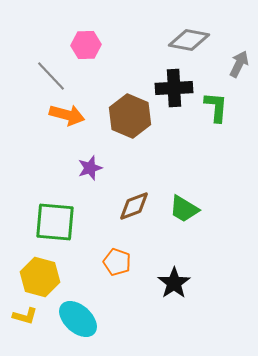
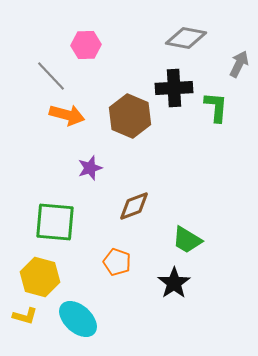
gray diamond: moved 3 px left, 2 px up
green trapezoid: moved 3 px right, 31 px down
